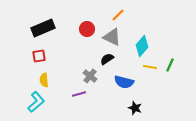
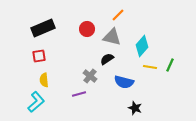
gray triangle: rotated 12 degrees counterclockwise
